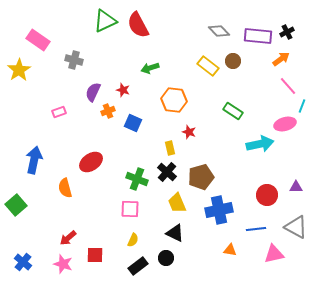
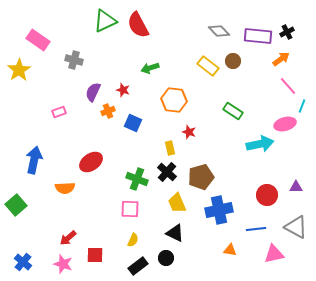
orange semicircle at (65, 188): rotated 78 degrees counterclockwise
